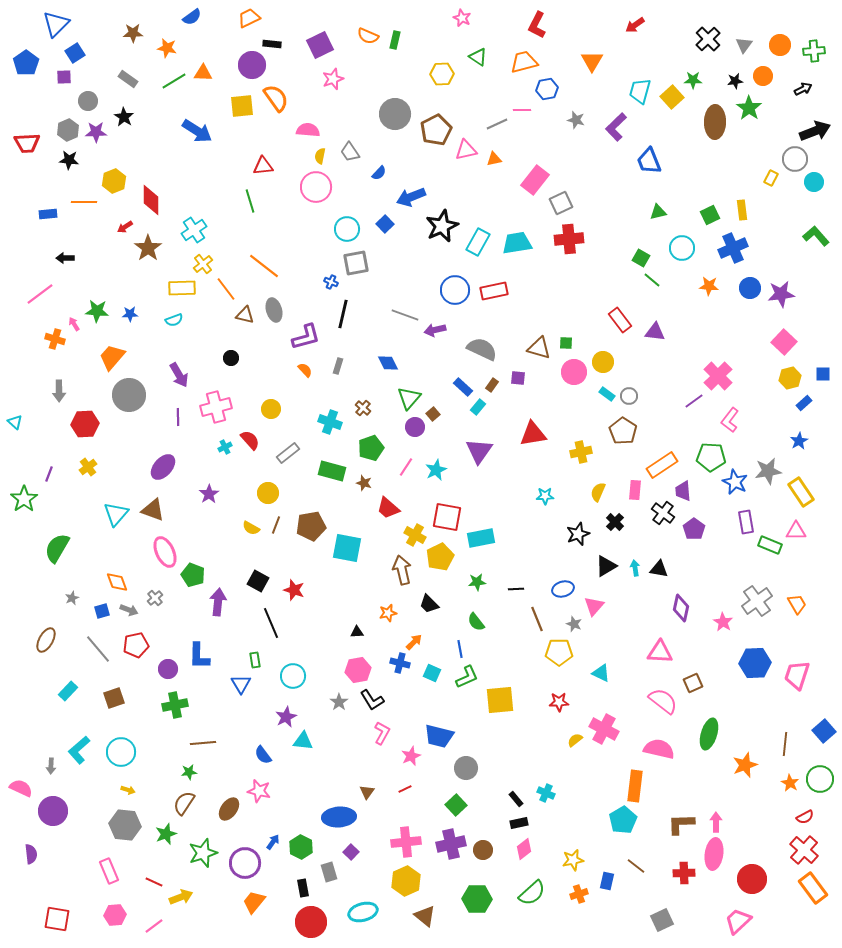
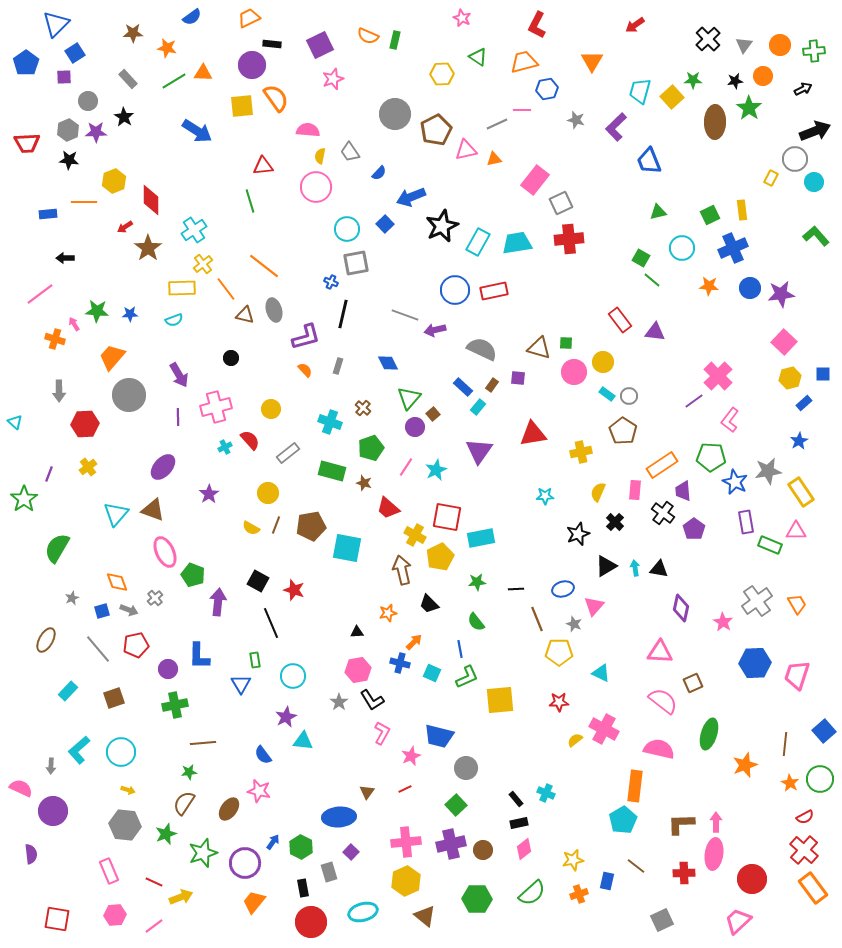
gray rectangle at (128, 79): rotated 12 degrees clockwise
